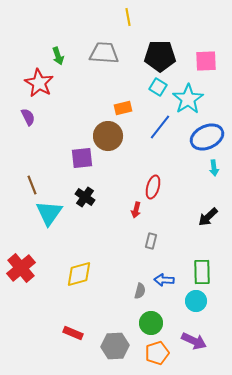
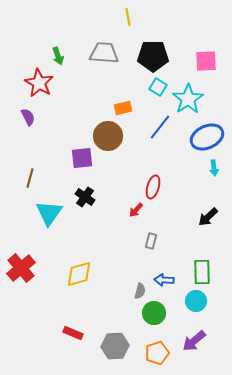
black pentagon: moved 7 px left
brown line: moved 2 px left, 7 px up; rotated 36 degrees clockwise
red arrow: rotated 28 degrees clockwise
green circle: moved 3 px right, 10 px up
purple arrow: rotated 115 degrees clockwise
